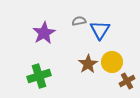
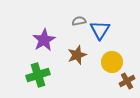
purple star: moved 7 px down
brown star: moved 11 px left, 9 px up; rotated 12 degrees clockwise
green cross: moved 1 px left, 1 px up
